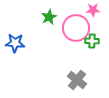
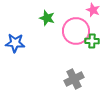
pink star: rotated 24 degrees clockwise
green star: moved 2 px left, 1 px down; rotated 28 degrees counterclockwise
pink circle: moved 3 px down
gray cross: moved 3 px left, 1 px up; rotated 24 degrees clockwise
